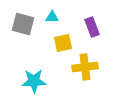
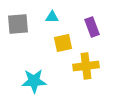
gray square: moved 5 px left; rotated 20 degrees counterclockwise
yellow cross: moved 1 px right, 1 px up
